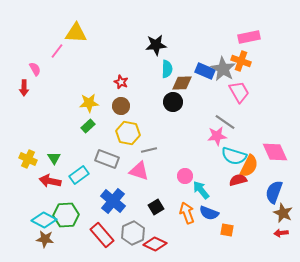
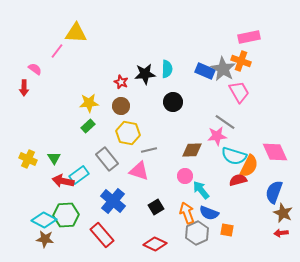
black star at (156, 45): moved 11 px left, 29 px down
pink semicircle at (35, 69): rotated 24 degrees counterclockwise
brown diamond at (182, 83): moved 10 px right, 67 px down
gray rectangle at (107, 159): rotated 30 degrees clockwise
red arrow at (50, 181): moved 13 px right
gray hexagon at (133, 233): moved 64 px right
